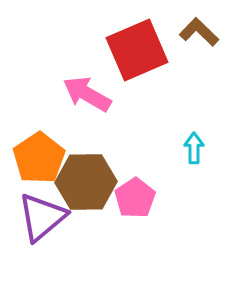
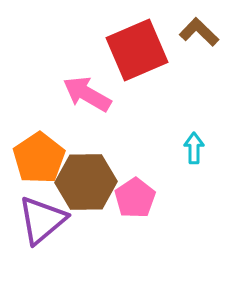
purple triangle: moved 3 px down
